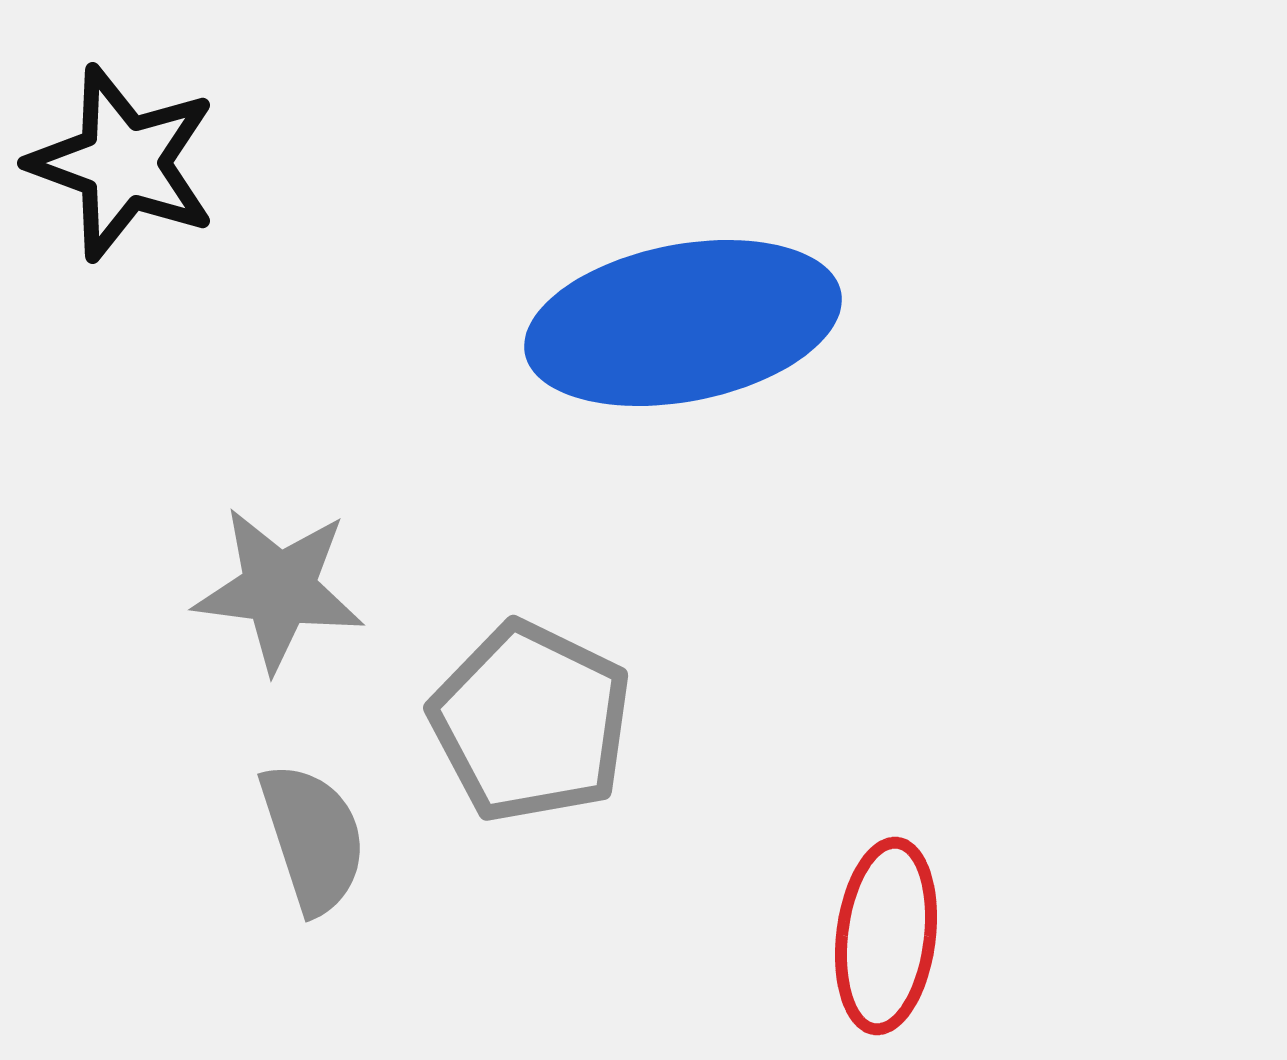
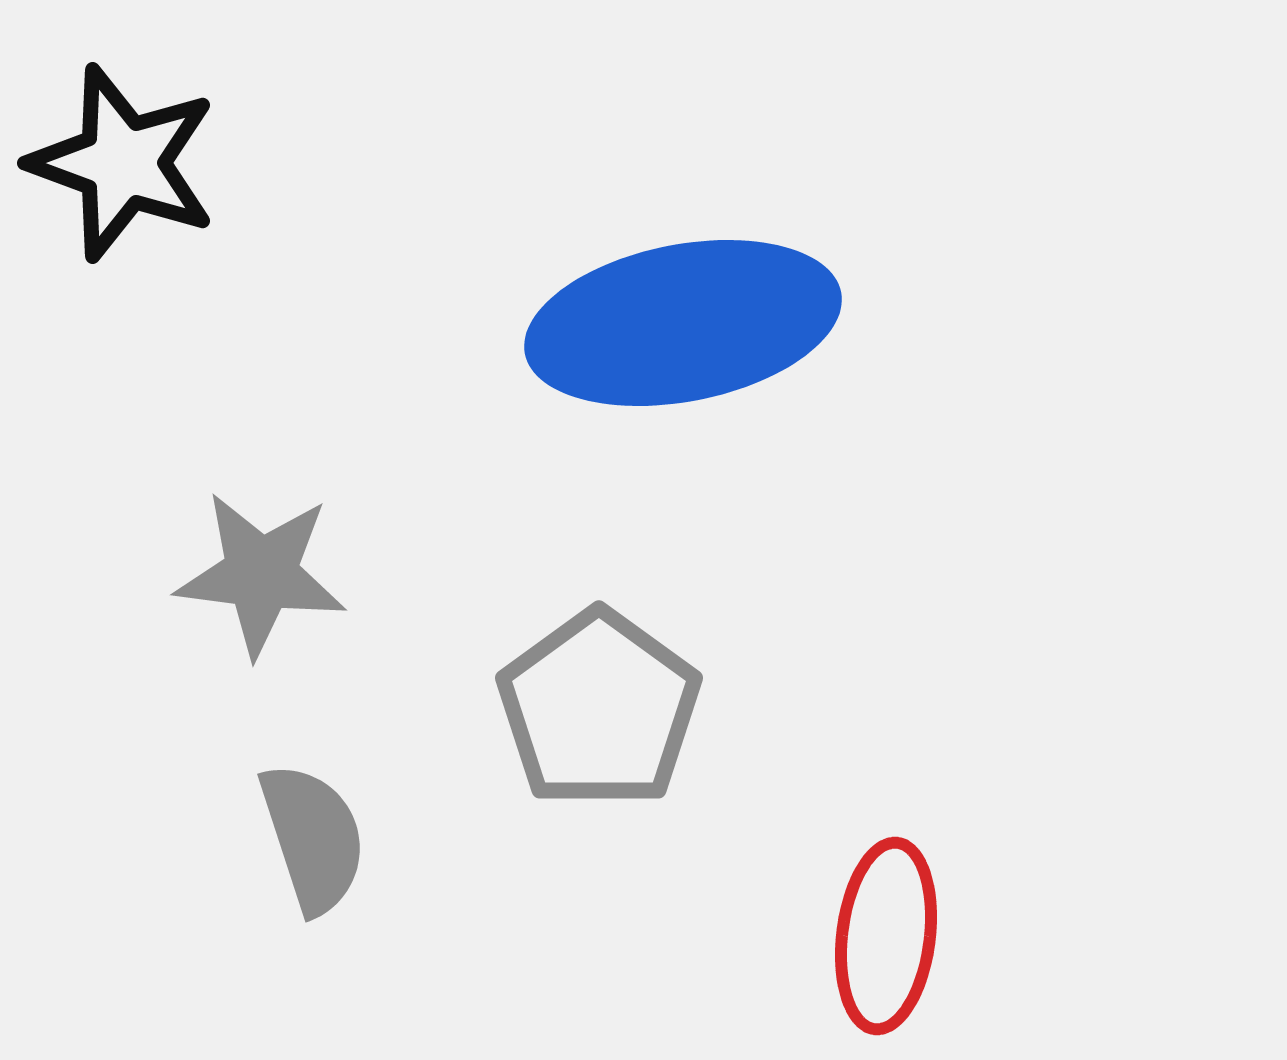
gray star: moved 18 px left, 15 px up
gray pentagon: moved 68 px right, 13 px up; rotated 10 degrees clockwise
